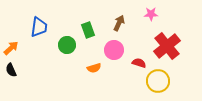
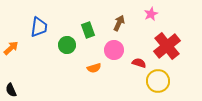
pink star: rotated 24 degrees counterclockwise
black semicircle: moved 20 px down
